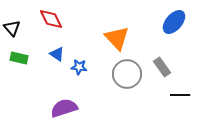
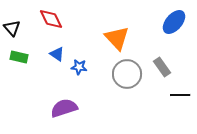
green rectangle: moved 1 px up
